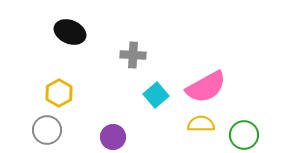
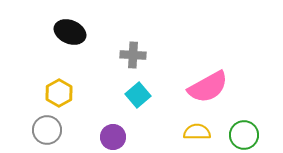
pink semicircle: moved 2 px right
cyan square: moved 18 px left
yellow semicircle: moved 4 px left, 8 px down
